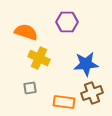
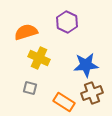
purple hexagon: rotated 25 degrees clockwise
orange semicircle: rotated 35 degrees counterclockwise
blue star: moved 1 px down
gray square: rotated 24 degrees clockwise
orange rectangle: rotated 25 degrees clockwise
